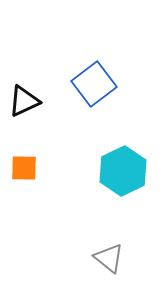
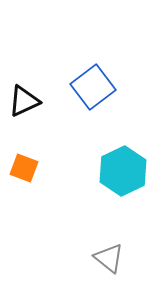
blue square: moved 1 px left, 3 px down
orange square: rotated 20 degrees clockwise
